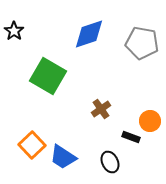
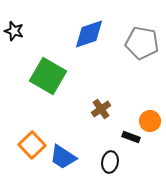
black star: rotated 18 degrees counterclockwise
black ellipse: rotated 35 degrees clockwise
